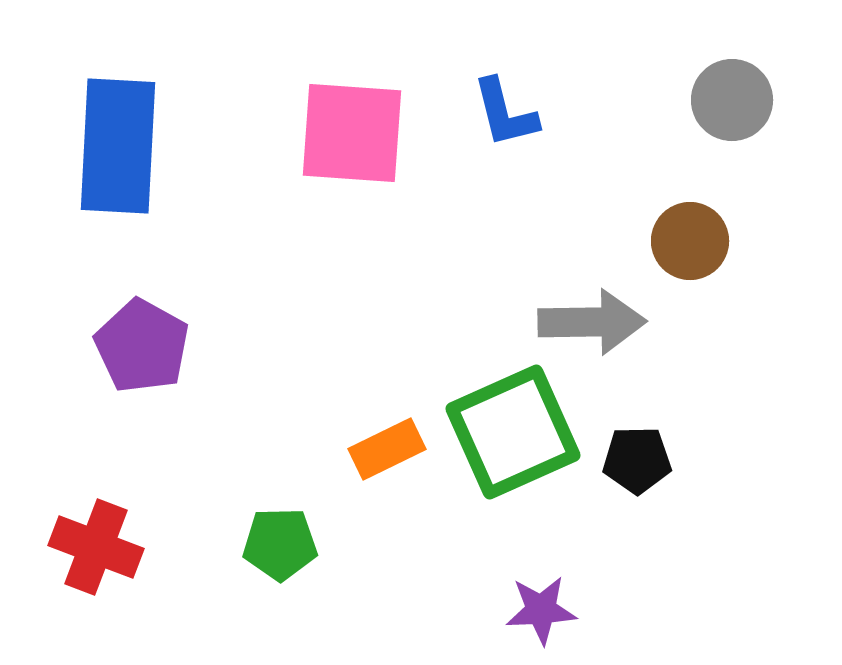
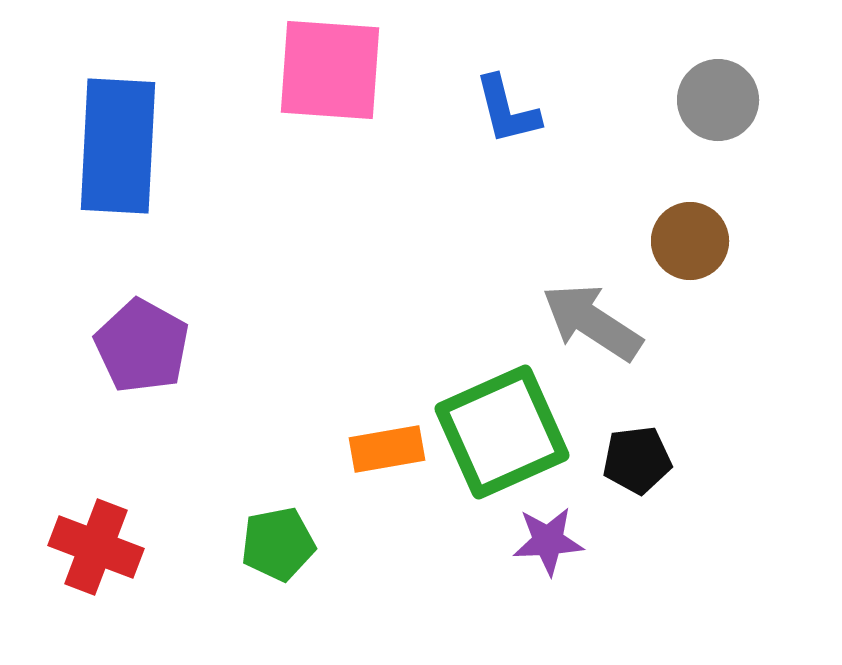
gray circle: moved 14 px left
blue L-shape: moved 2 px right, 3 px up
pink square: moved 22 px left, 63 px up
gray arrow: rotated 146 degrees counterclockwise
green square: moved 11 px left
orange rectangle: rotated 16 degrees clockwise
black pentagon: rotated 6 degrees counterclockwise
green pentagon: moved 2 px left; rotated 10 degrees counterclockwise
purple star: moved 7 px right, 69 px up
